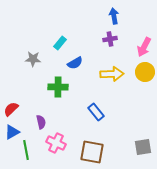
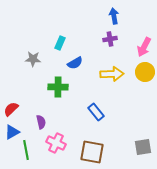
cyan rectangle: rotated 16 degrees counterclockwise
